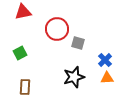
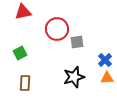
gray square: moved 1 px left, 1 px up; rotated 24 degrees counterclockwise
brown rectangle: moved 4 px up
